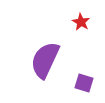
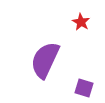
purple square: moved 5 px down
